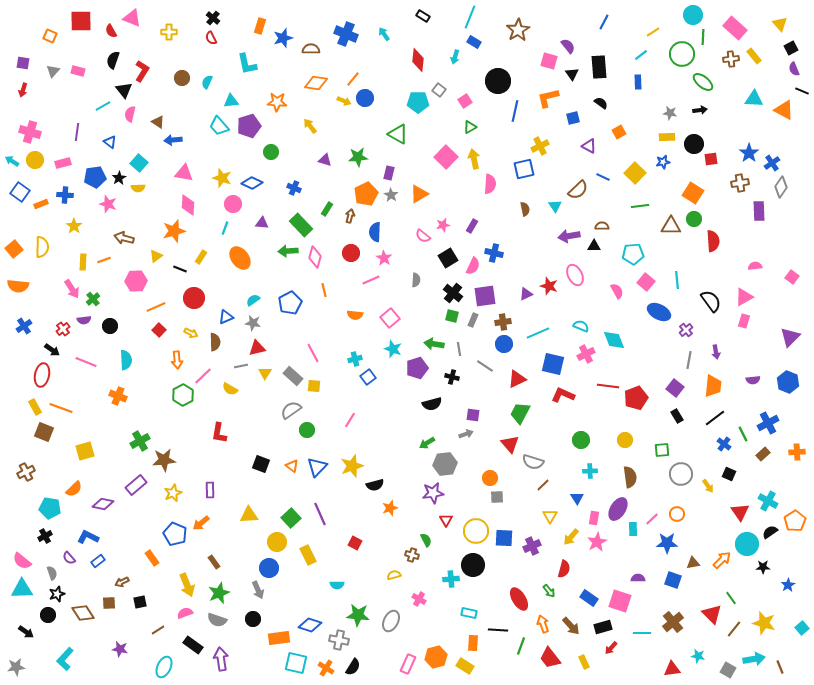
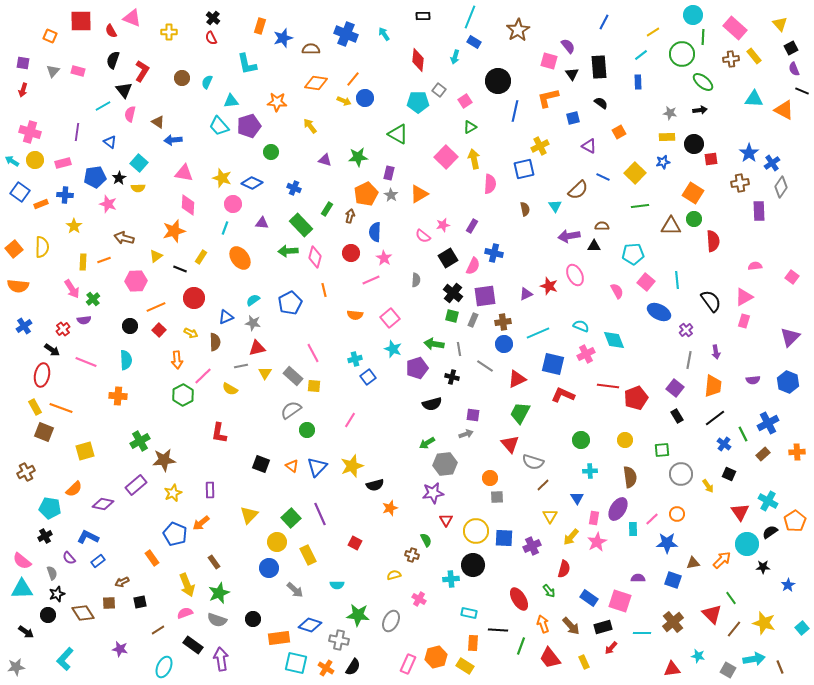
black rectangle at (423, 16): rotated 32 degrees counterclockwise
black circle at (110, 326): moved 20 px right
orange cross at (118, 396): rotated 18 degrees counterclockwise
yellow triangle at (249, 515): rotated 42 degrees counterclockwise
gray arrow at (258, 590): moved 37 px right; rotated 24 degrees counterclockwise
